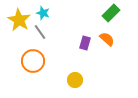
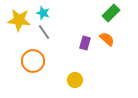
yellow star: rotated 25 degrees counterclockwise
gray line: moved 4 px right
